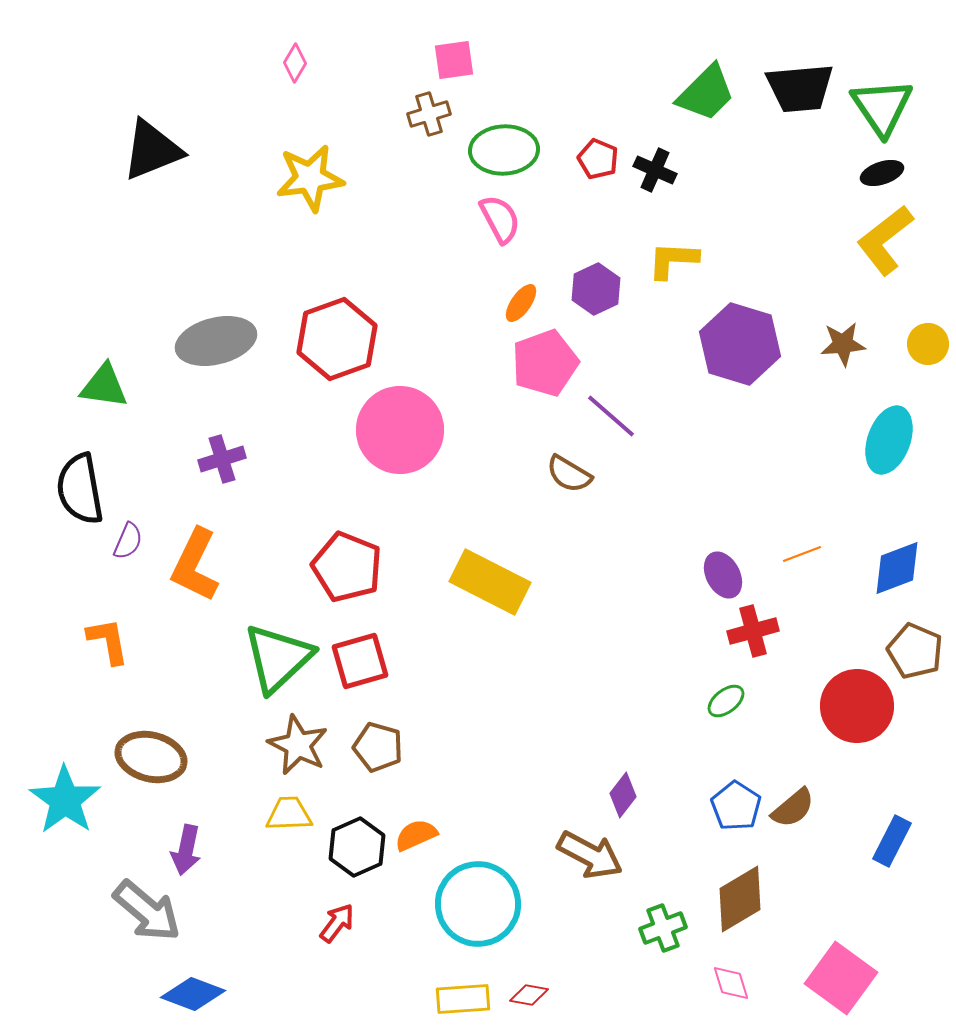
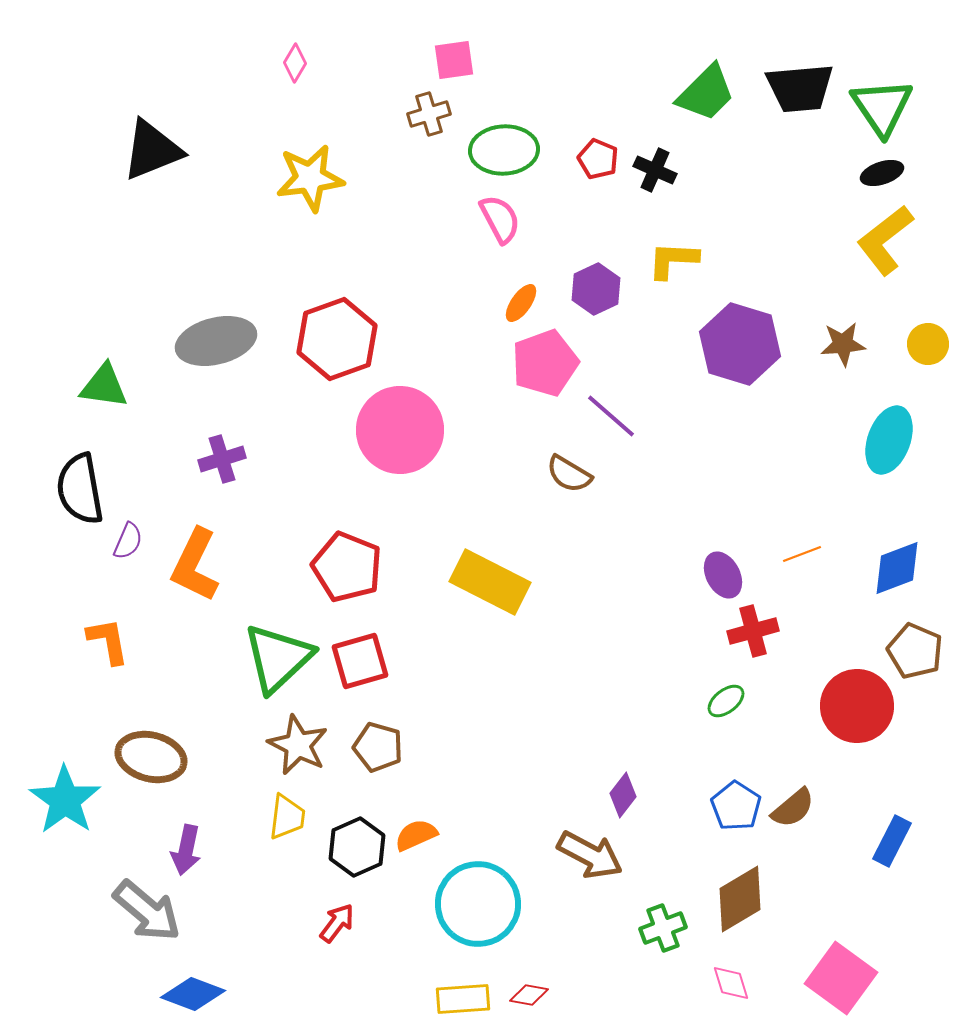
yellow trapezoid at (289, 814): moved 2 px left, 3 px down; rotated 99 degrees clockwise
